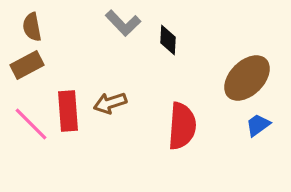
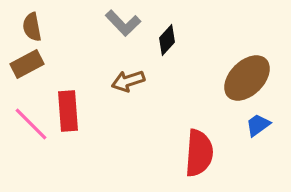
black diamond: moved 1 px left; rotated 40 degrees clockwise
brown rectangle: moved 1 px up
brown arrow: moved 18 px right, 22 px up
red semicircle: moved 17 px right, 27 px down
